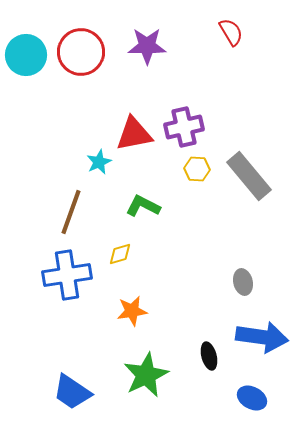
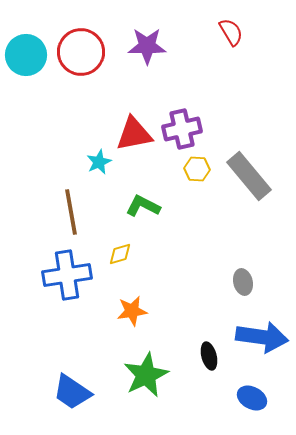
purple cross: moved 2 px left, 2 px down
brown line: rotated 30 degrees counterclockwise
